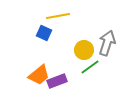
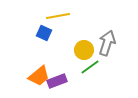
orange trapezoid: moved 1 px down
